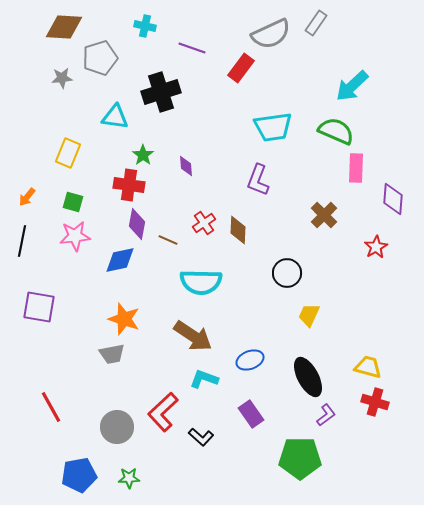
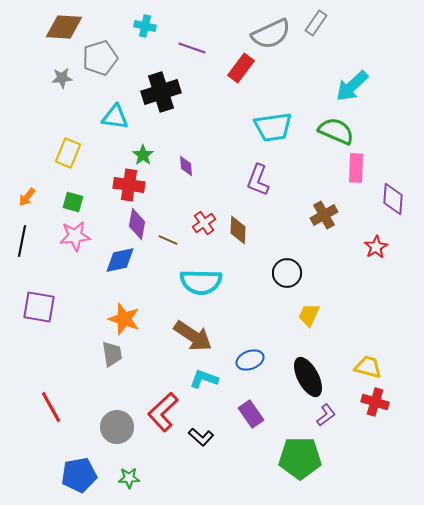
brown cross at (324, 215): rotated 16 degrees clockwise
gray trapezoid at (112, 354): rotated 88 degrees counterclockwise
